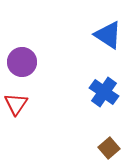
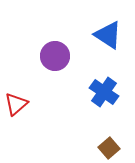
purple circle: moved 33 px right, 6 px up
red triangle: rotated 15 degrees clockwise
